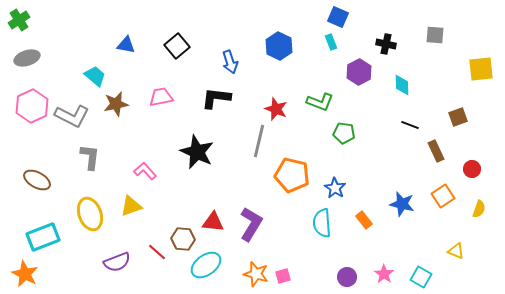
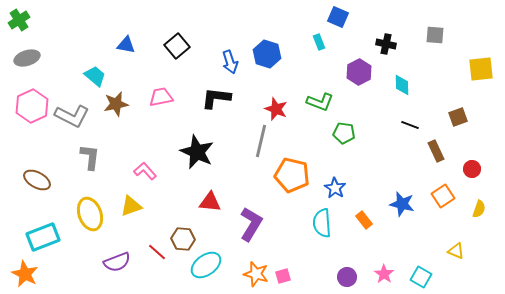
cyan rectangle at (331, 42): moved 12 px left
blue hexagon at (279, 46): moved 12 px left, 8 px down; rotated 8 degrees counterclockwise
gray line at (259, 141): moved 2 px right
red triangle at (213, 222): moved 3 px left, 20 px up
